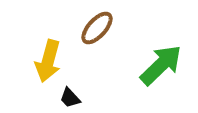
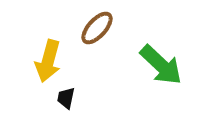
green arrow: rotated 87 degrees clockwise
black trapezoid: moved 4 px left; rotated 55 degrees clockwise
